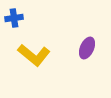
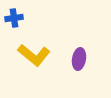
purple ellipse: moved 8 px left, 11 px down; rotated 15 degrees counterclockwise
